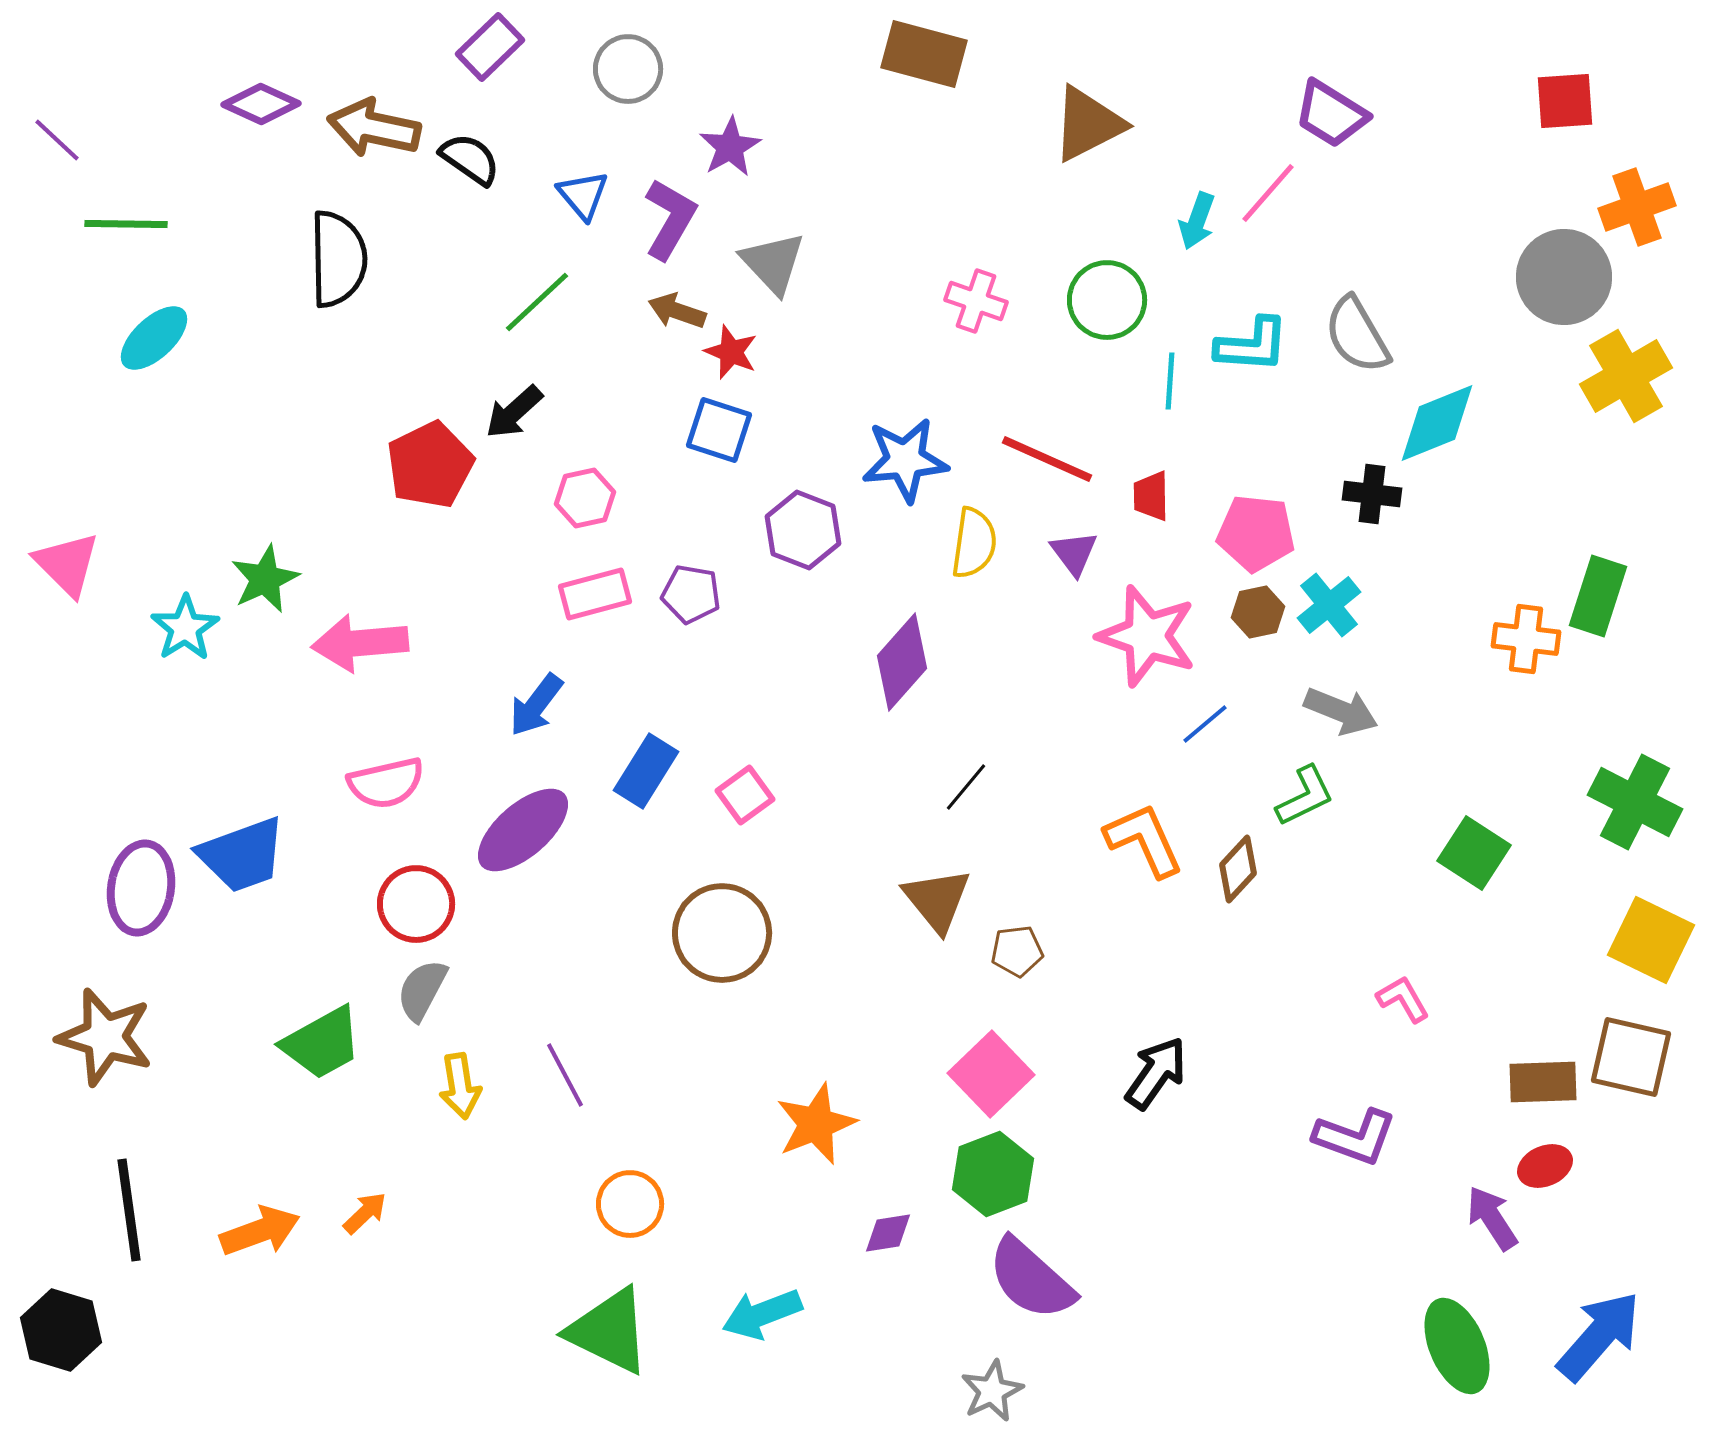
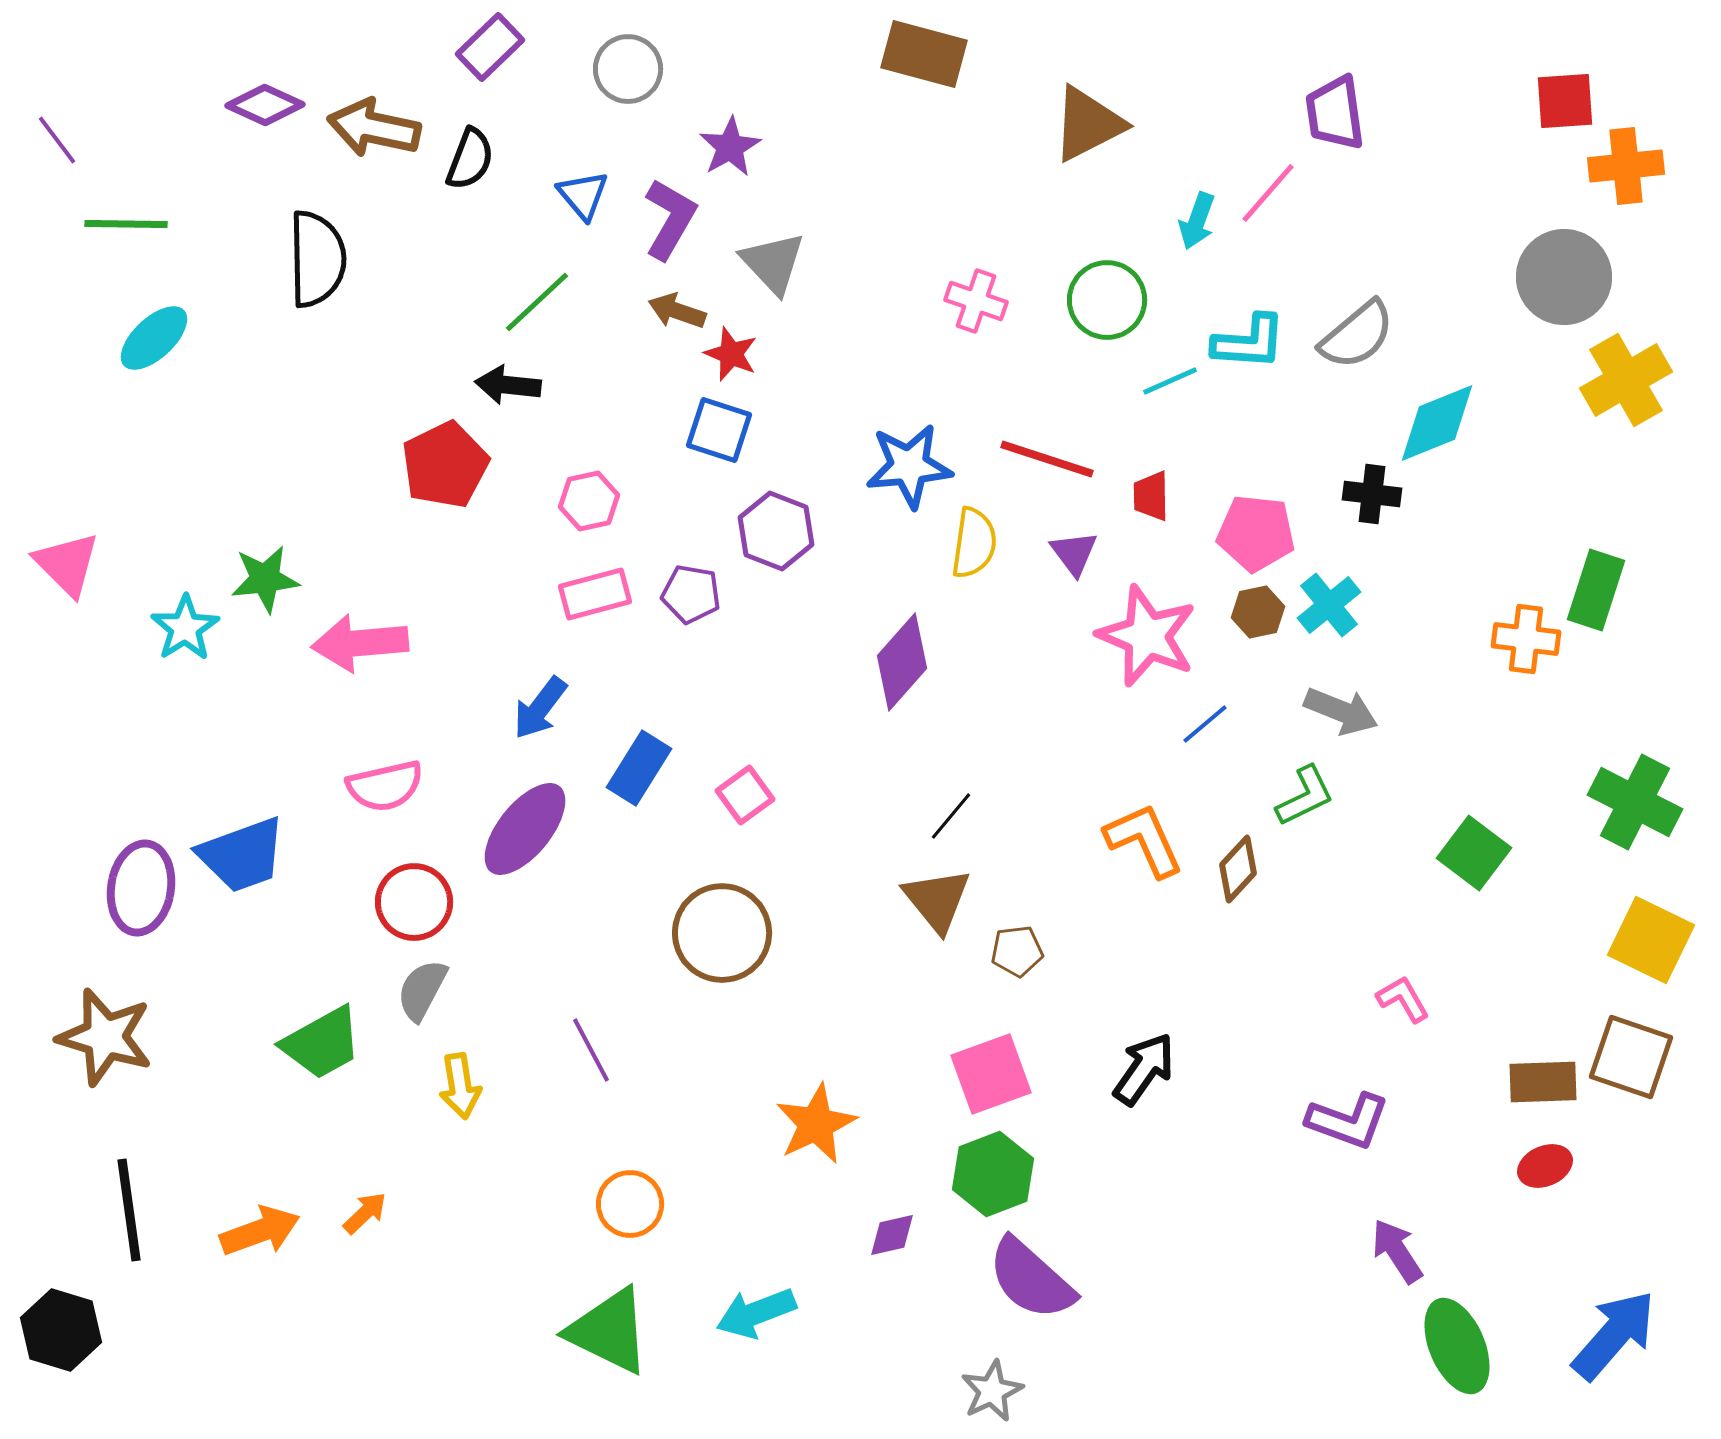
purple diamond at (261, 104): moved 4 px right, 1 px down
purple trapezoid at (1331, 114): moved 4 px right, 1 px up; rotated 50 degrees clockwise
purple line at (57, 140): rotated 10 degrees clockwise
black semicircle at (470, 159): rotated 76 degrees clockwise
orange cross at (1637, 207): moved 11 px left, 41 px up; rotated 14 degrees clockwise
black semicircle at (338, 259): moved 21 px left
gray semicircle at (1357, 335): rotated 100 degrees counterclockwise
cyan L-shape at (1252, 345): moved 3 px left, 3 px up
red star at (731, 352): moved 2 px down
yellow cross at (1626, 376): moved 4 px down
cyan line at (1170, 381): rotated 62 degrees clockwise
black arrow at (514, 412): moved 6 px left, 27 px up; rotated 48 degrees clockwise
red line at (1047, 459): rotated 6 degrees counterclockwise
blue star at (905, 460): moved 4 px right, 6 px down
red pentagon at (430, 465): moved 15 px right
pink hexagon at (585, 498): moved 4 px right, 3 px down
purple hexagon at (803, 530): moved 27 px left, 1 px down
green star at (265, 579): rotated 18 degrees clockwise
green rectangle at (1598, 596): moved 2 px left, 6 px up
pink star at (1147, 636): rotated 4 degrees clockwise
blue arrow at (536, 705): moved 4 px right, 3 px down
blue rectangle at (646, 771): moved 7 px left, 3 px up
pink semicircle at (386, 783): moved 1 px left, 3 px down
black line at (966, 787): moved 15 px left, 29 px down
purple ellipse at (523, 830): moved 2 px right, 1 px up; rotated 10 degrees counterclockwise
green square at (1474, 853): rotated 4 degrees clockwise
red circle at (416, 904): moved 2 px left, 2 px up
brown square at (1631, 1057): rotated 6 degrees clockwise
black arrow at (1156, 1073): moved 12 px left, 4 px up
pink square at (991, 1074): rotated 24 degrees clockwise
purple line at (565, 1075): moved 26 px right, 25 px up
orange star at (816, 1124): rotated 4 degrees counterclockwise
purple L-shape at (1355, 1137): moved 7 px left, 16 px up
purple arrow at (1492, 1218): moved 95 px left, 33 px down
purple diamond at (888, 1233): moved 4 px right, 2 px down; rotated 4 degrees counterclockwise
cyan arrow at (762, 1314): moved 6 px left, 1 px up
blue arrow at (1599, 1336): moved 15 px right, 1 px up
